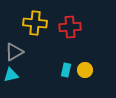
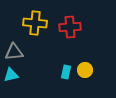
gray triangle: rotated 24 degrees clockwise
cyan rectangle: moved 2 px down
